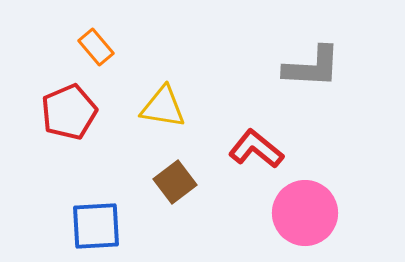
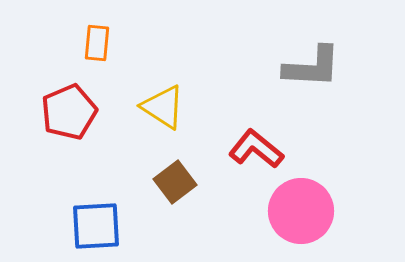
orange rectangle: moved 1 px right, 4 px up; rotated 45 degrees clockwise
yellow triangle: rotated 24 degrees clockwise
pink circle: moved 4 px left, 2 px up
